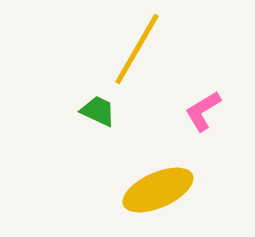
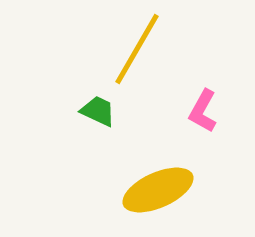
pink L-shape: rotated 30 degrees counterclockwise
